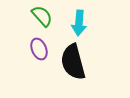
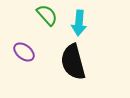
green semicircle: moved 5 px right, 1 px up
purple ellipse: moved 15 px left, 3 px down; rotated 30 degrees counterclockwise
